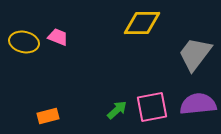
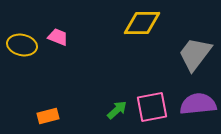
yellow ellipse: moved 2 px left, 3 px down
